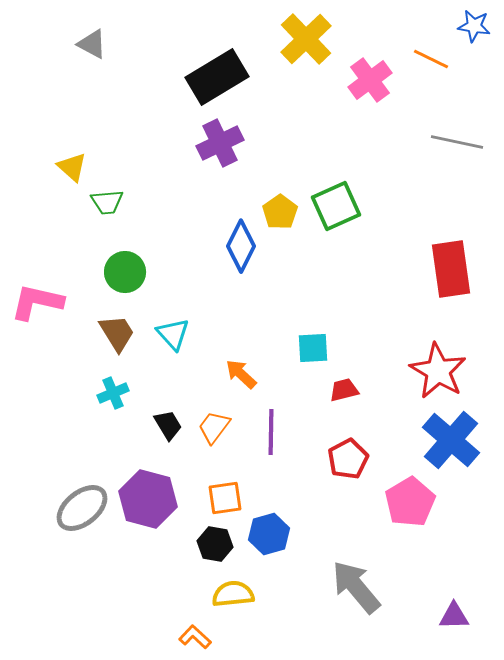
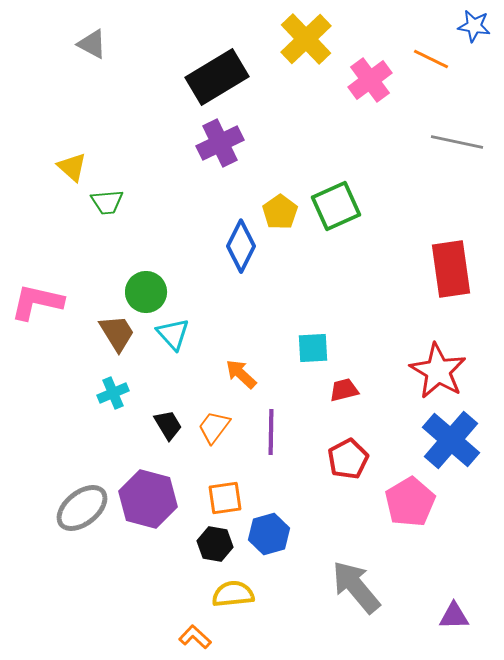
green circle: moved 21 px right, 20 px down
